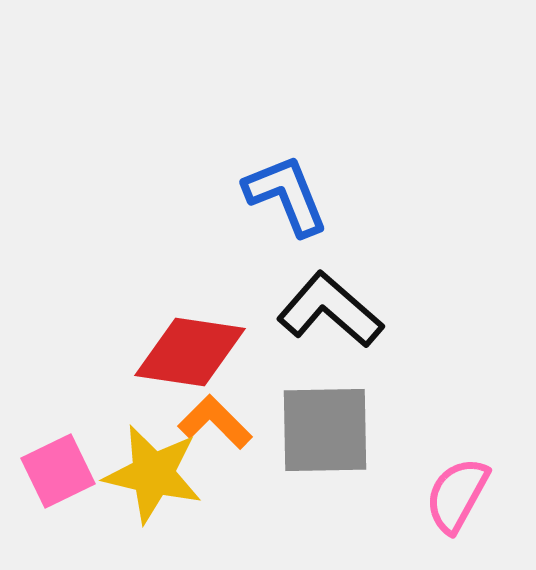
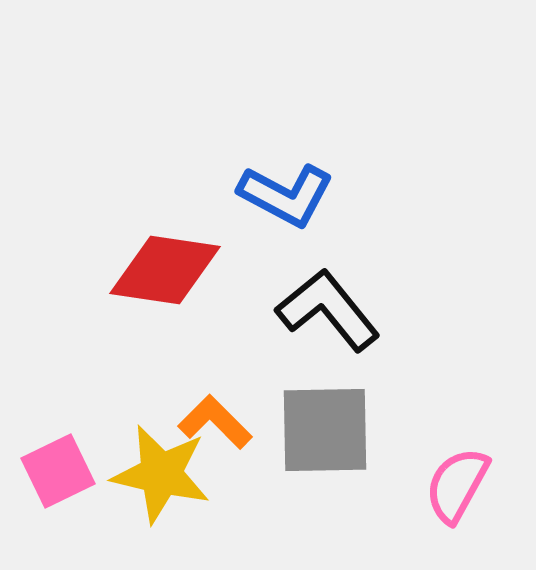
blue L-shape: rotated 140 degrees clockwise
black L-shape: moved 2 px left; rotated 10 degrees clockwise
red diamond: moved 25 px left, 82 px up
yellow star: moved 8 px right
pink semicircle: moved 10 px up
